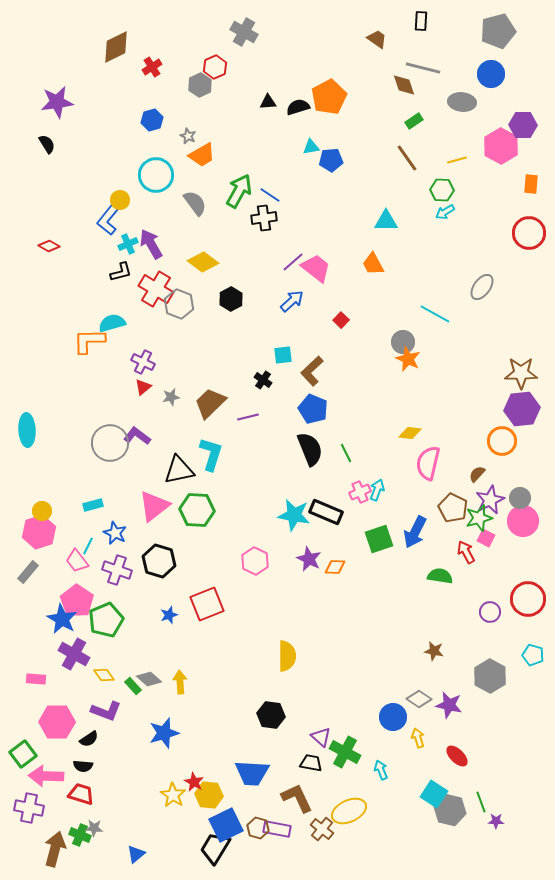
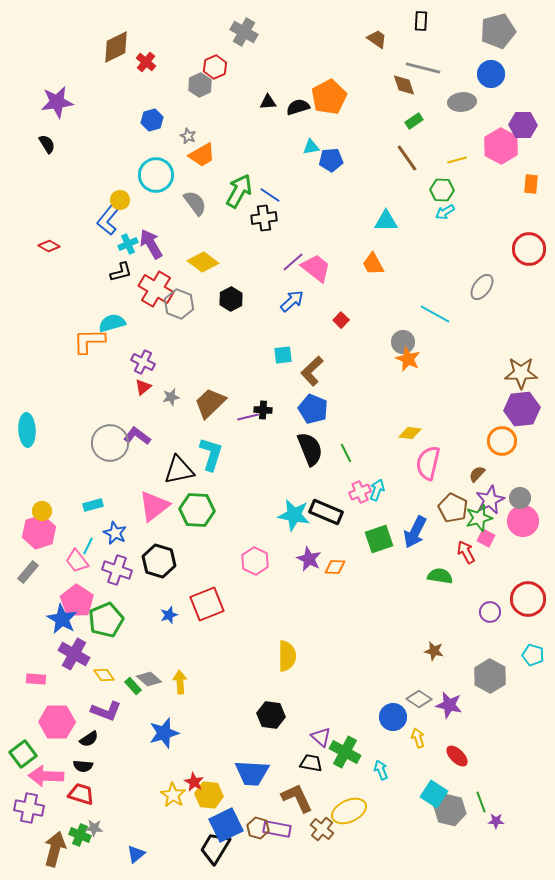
red cross at (152, 67): moved 6 px left, 5 px up; rotated 18 degrees counterclockwise
gray ellipse at (462, 102): rotated 12 degrees counterclockwise
red circle at (529, 233): moved 16 px down
black cross at (263, 380): moved 30 px down; rotated 30 degrees counterclockwise
